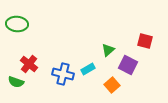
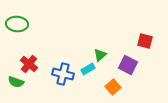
green triangle: moved 8 px left, 5 px down
orange square: moved 1 px right, 2 px down
